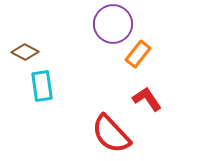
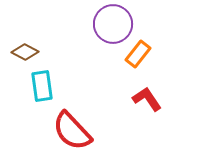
red semicircle: moved 39 px left, 3 px up
